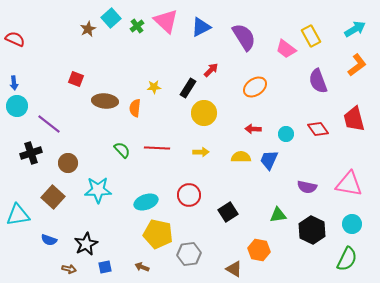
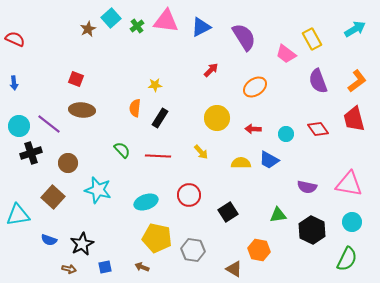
pink triangle at (166, 21): rotated 36 degrees counterclockwise
yellow rectangle at (311, 36): moved 1 px right, 3 px down
pink trapezoid at (286, 49): moved 5 px down
orange L-shape at (357, 65): moved 16 px down
yellow star at (154, 87): moved 1 px right, 2 px up
black rectangle at (188, 88): moved 28 px left, 30 px down
brown ellipse at (105, 101): moved 23 px left, 9 px down
cyan circle at (17, 106): moved 2 px right, 20 px down
yellow circle at (204, 113): moved 13 px right, 5 px down
red line at (157, 148): moved 1 px right, 8 px down
yellow arrow at (201, 152): rotated 49 degrees clockwise
yellow semicircle at (241, 157): moved 6 px down
blue trapezoid at (269, 160): rotated 85 degrees counterclockwise
cyan star at (98, 190): rotated 16 degrees clockwise
cyan circle at (352, 224): moved 2 px up
yellow pentagon at (158, 234): moved 1 px left, 4 px down
black star at (86, 244): moved 4 px left
gray hexagon at (189, 254): moved 4 px right, 4 px up; rotated 15 degrees clockwise
